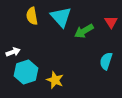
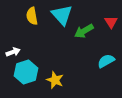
cyan triangle: moved 1 px right, 2 px up
cyan semicircle: rotated 42 degrees clockwise
